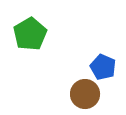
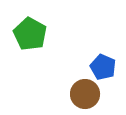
green pentagon: rotated 12 degrees counterclockwise
